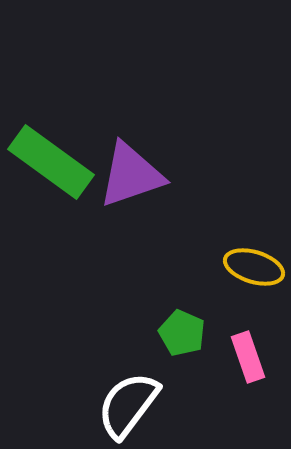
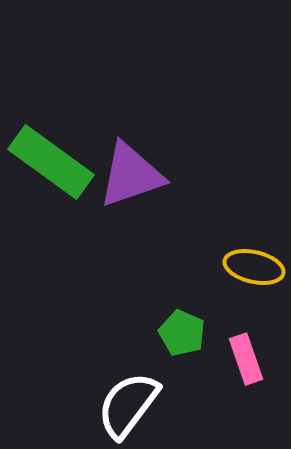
yellow ellipse: rotated 4 degrees counterclockwise
pink rectangle: moved 2 px left, 2 px down
